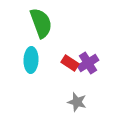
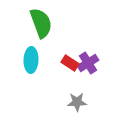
gray star: rotated 18 degrees counterclockwise
